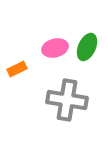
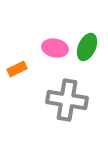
pink ellipse: rotated 25 degrees clockwise
